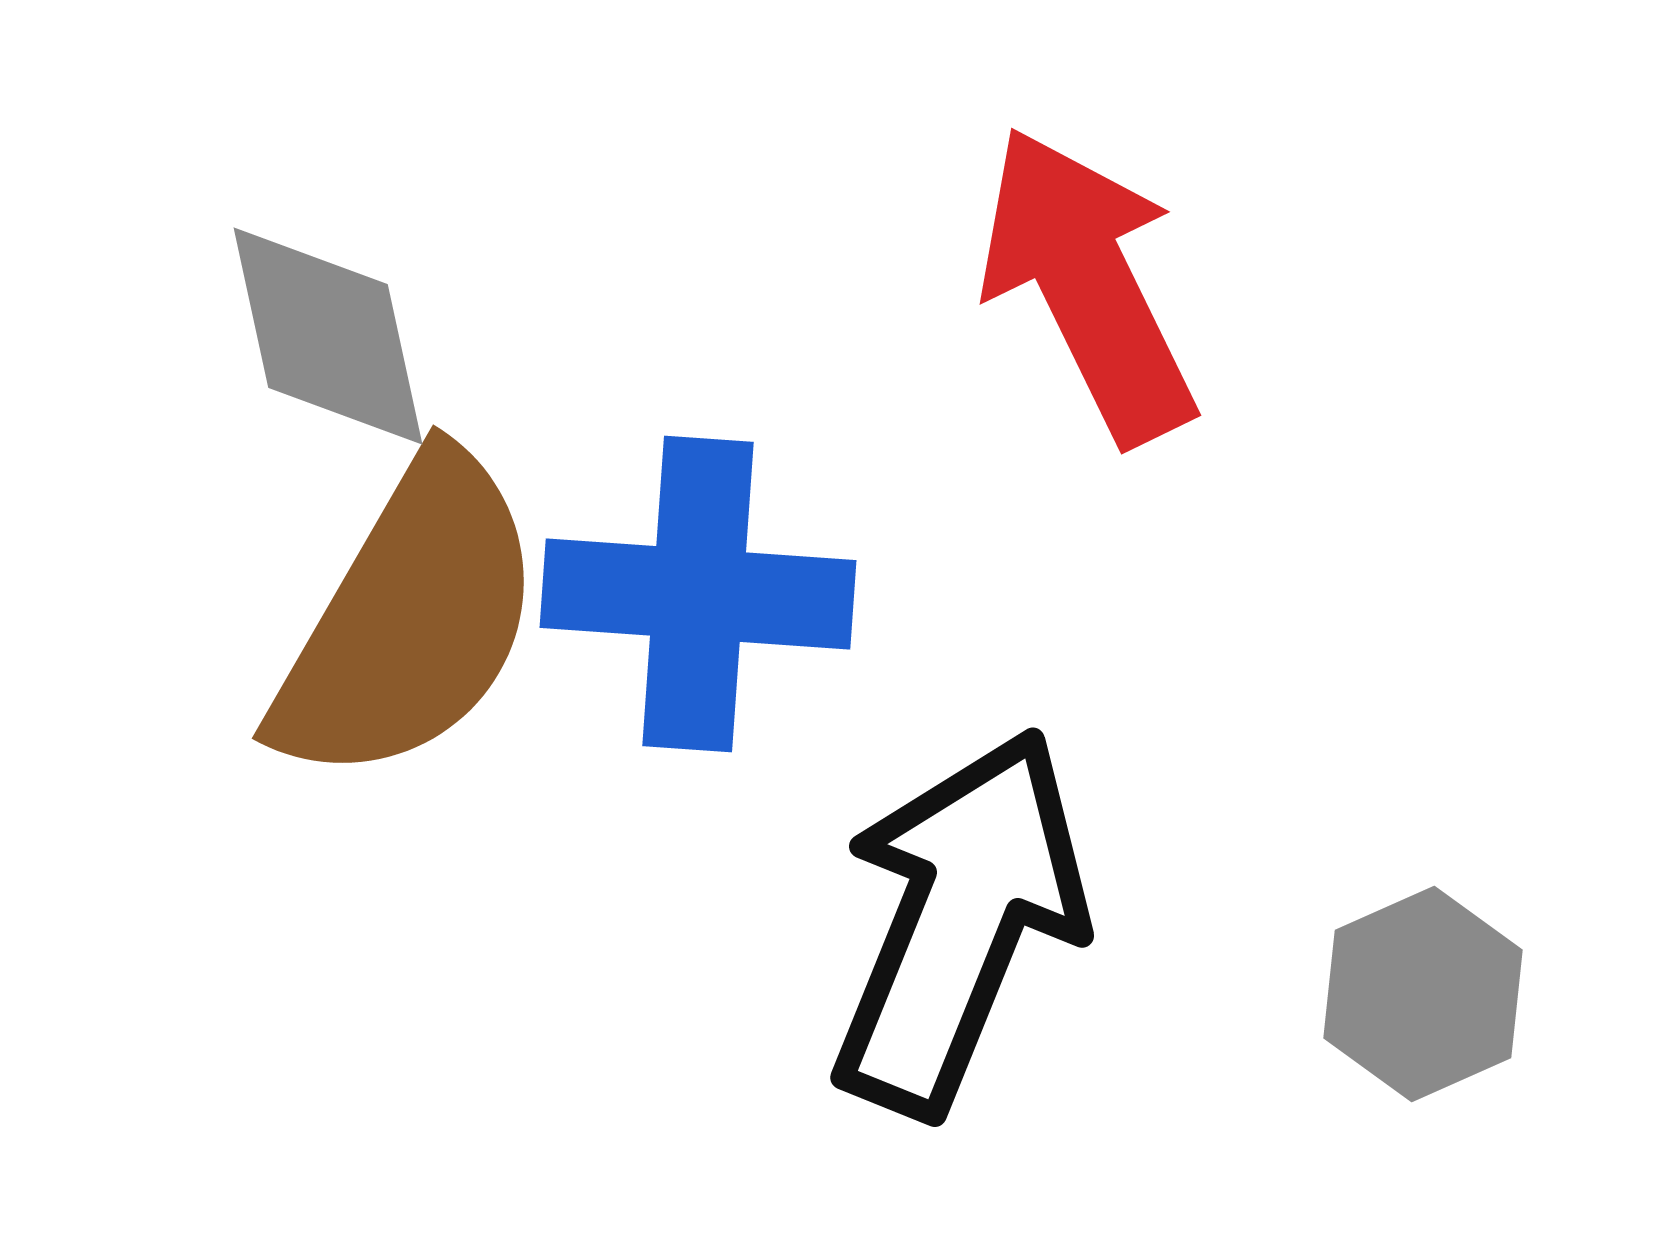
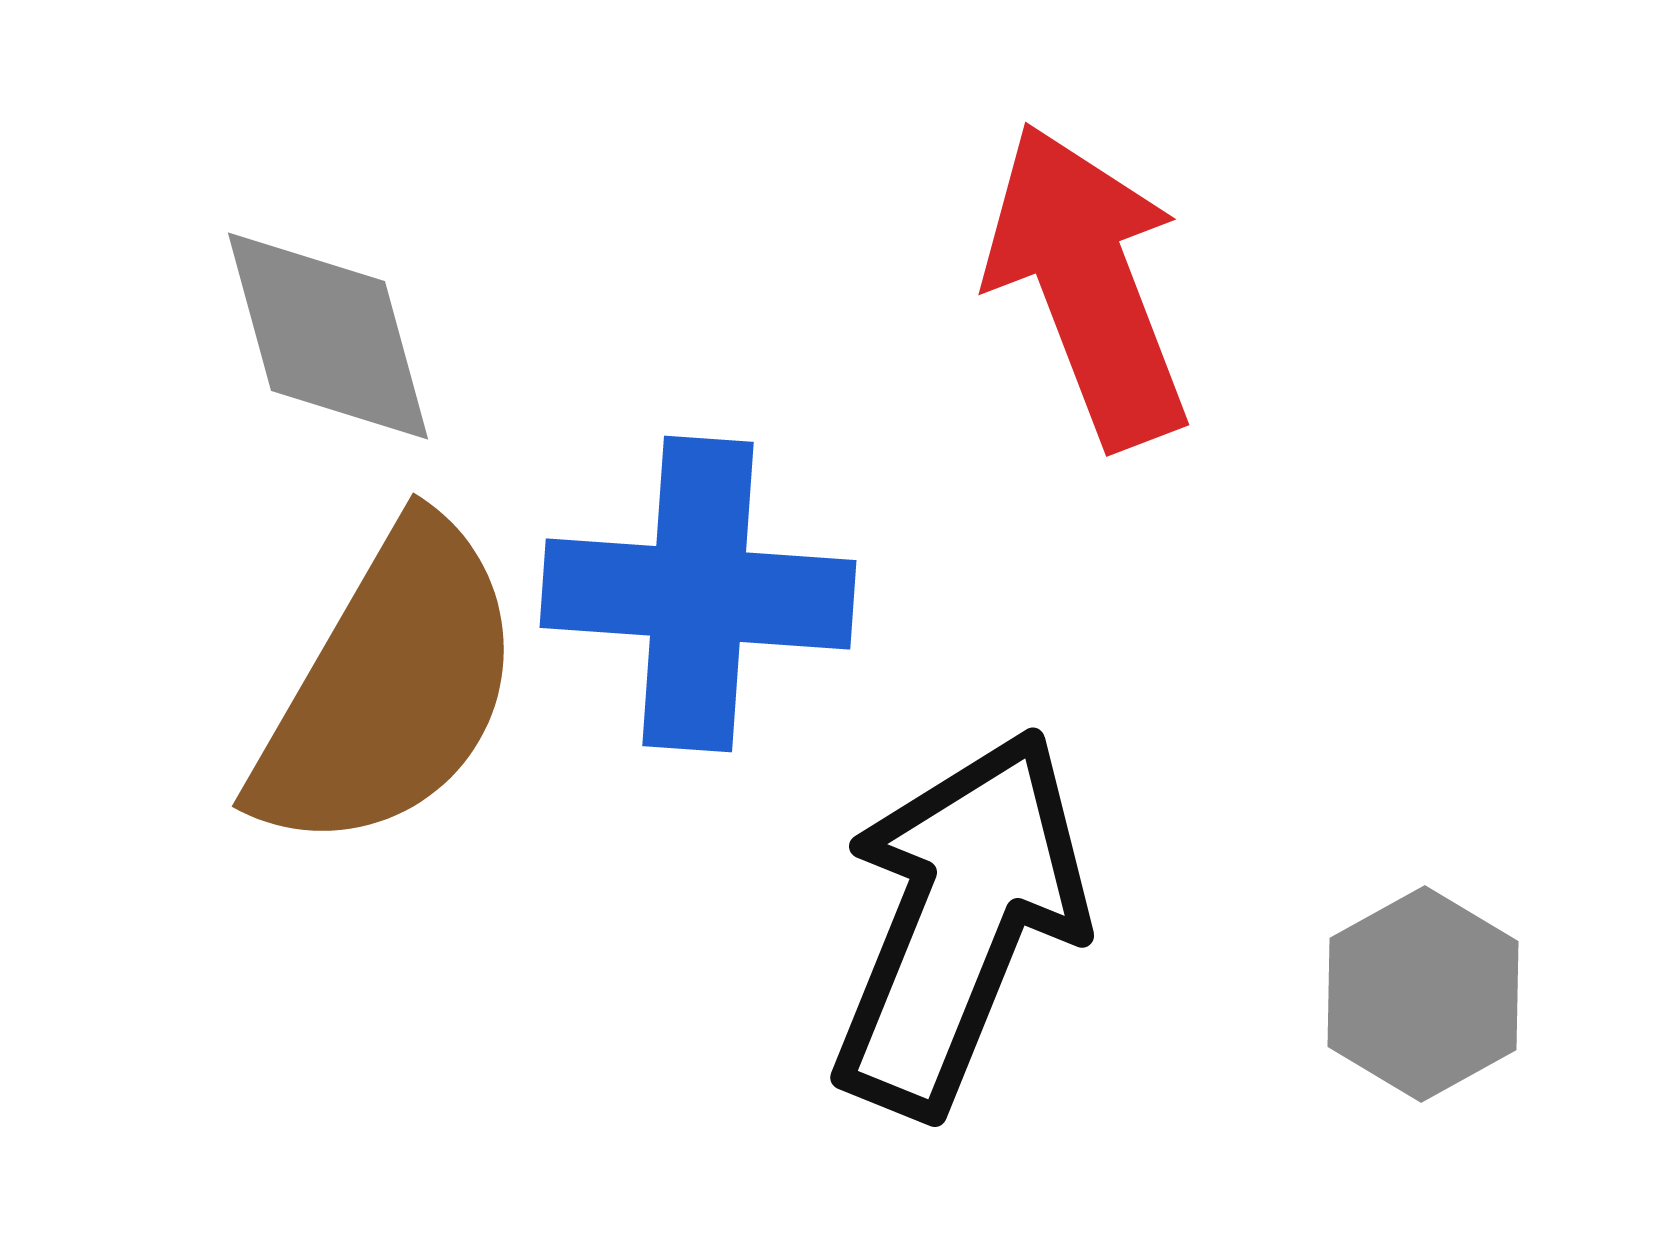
red arrow: rotated 5 degrees clockwise
gray diamond: rotated 3 degrees counterclockwise
brown semicircle: moved 20 px left, 68 px down
gray hexagon: rotated 5 degrees counterclockwise
